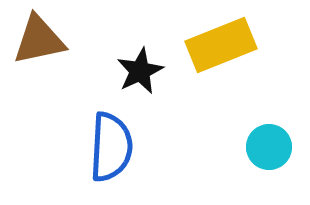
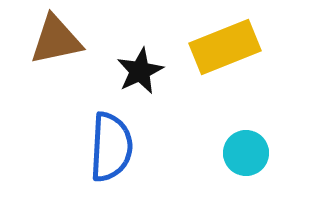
brown triangle: moved 17 px right
yellow rectangle: moved 4 px right, 2 px down
cyan circle: moved 23 px left, 6 px down
